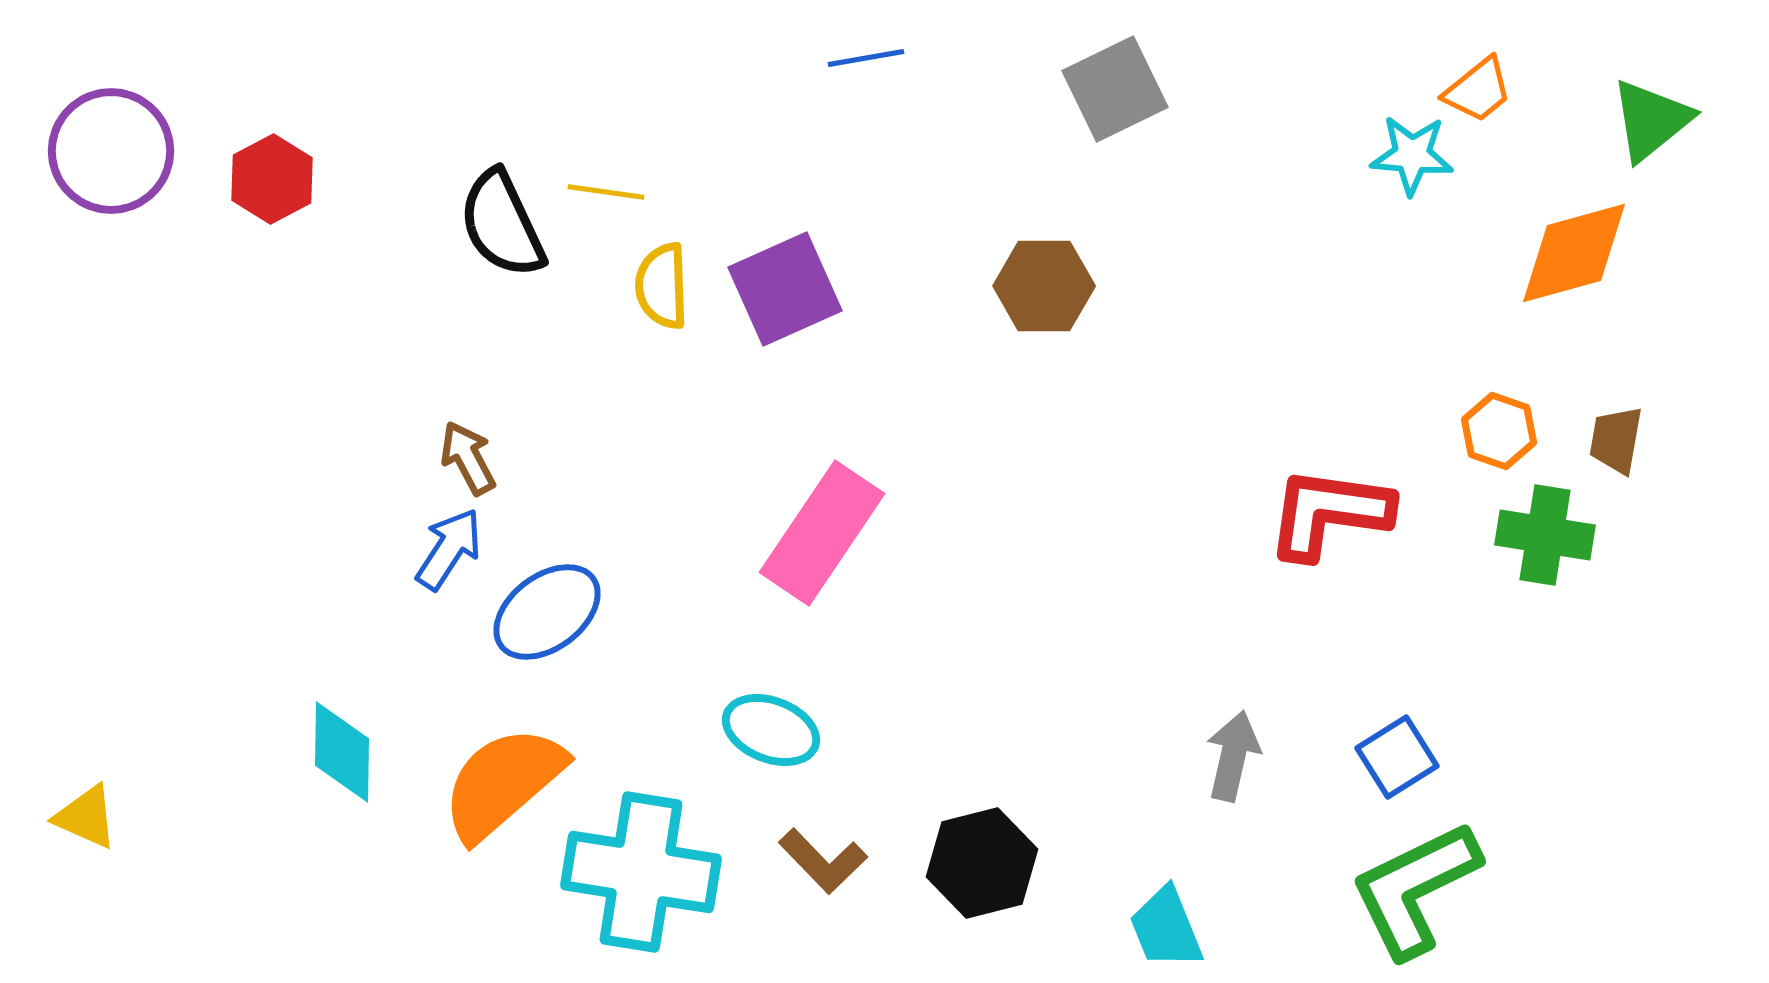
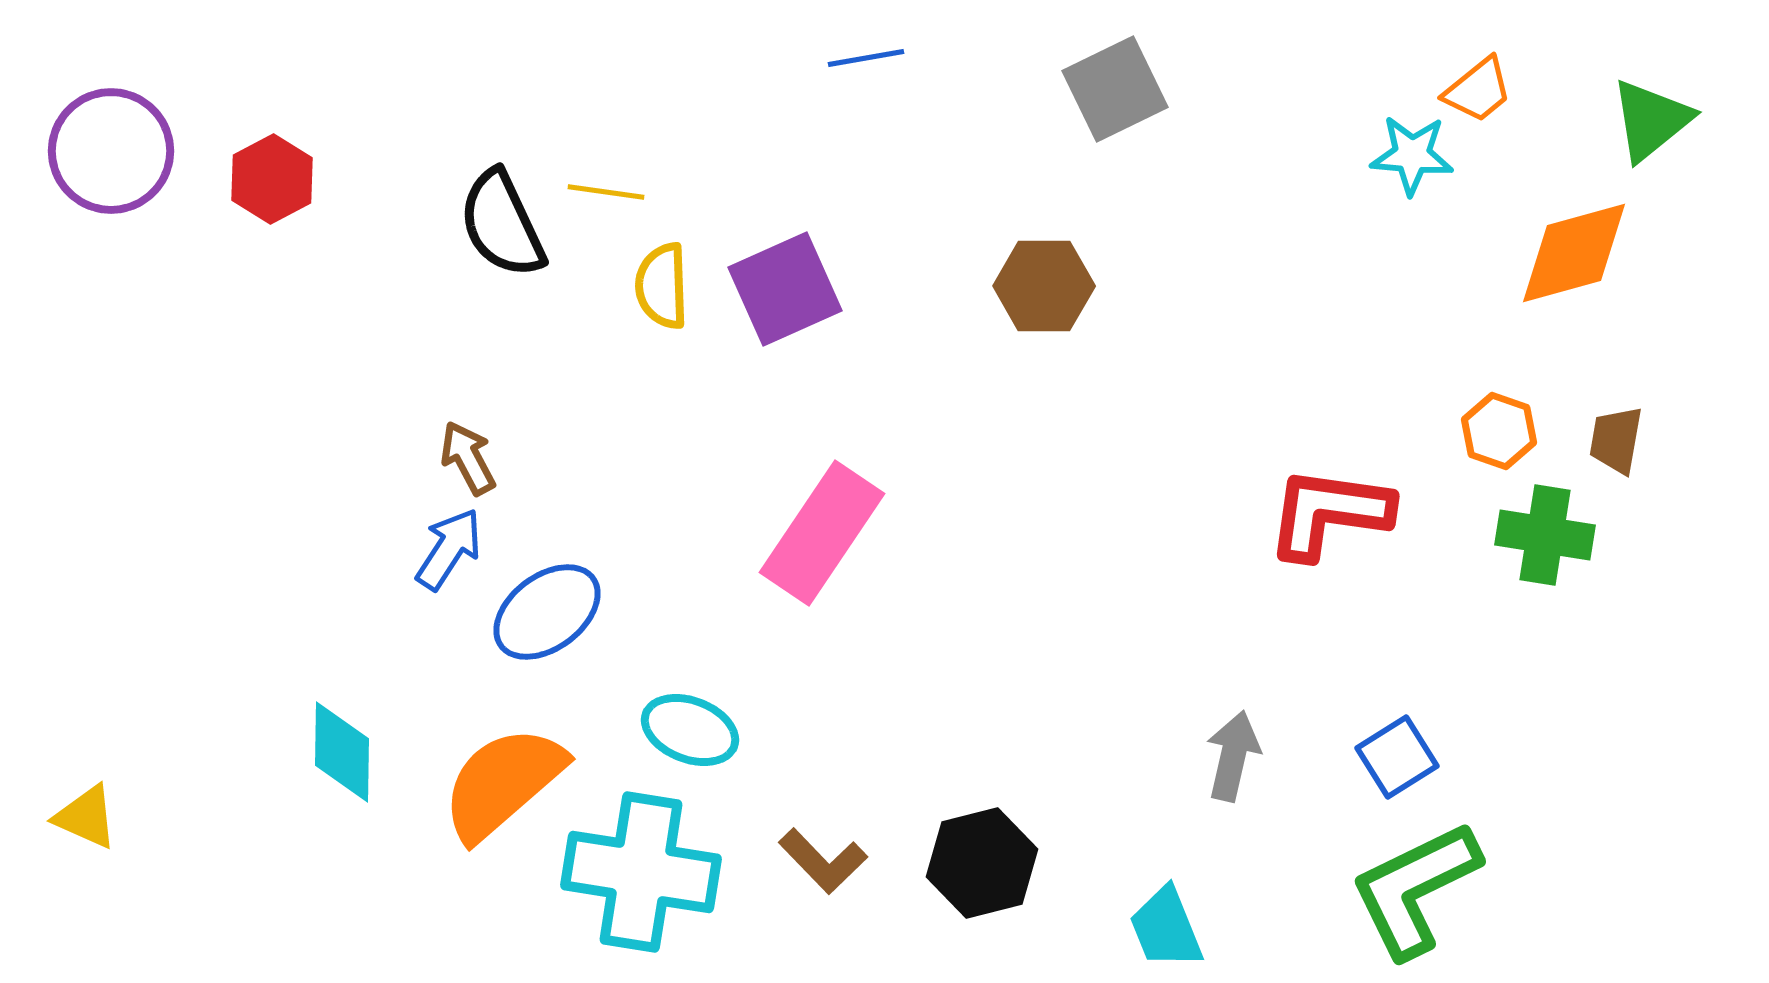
cyan ellipse: moved 81 px left
